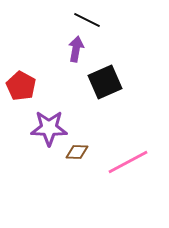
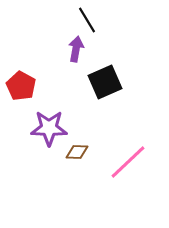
black line: rotated 32 degrees clockwise
pink line: rotated 15 degrees counterclockwise
